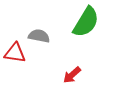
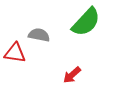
green semicircle: rotated 12 degrees clockwise
gray semicircle: moved 1 px up
